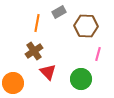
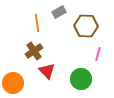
orange line: rotated 18 degrees counterclockwise
red triangle: moved 1 px left, 1 px up
